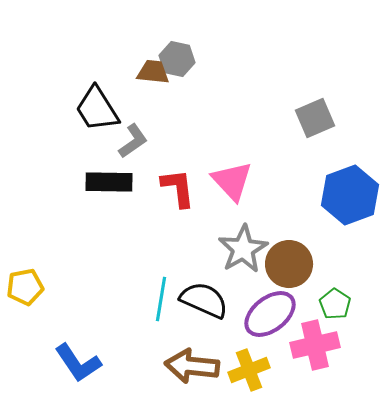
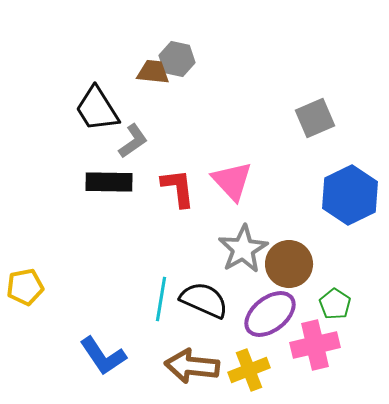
blue hexagon: rotated 6 degrees counterclockwise
blue L-shape: moved 25 px right, 7 px up
